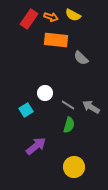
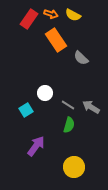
orange arrow: moved 3 px up
orange rectangle: rotated 50 degrees clockwise
purple arrow: rotated 15 degrees counterclockwise
